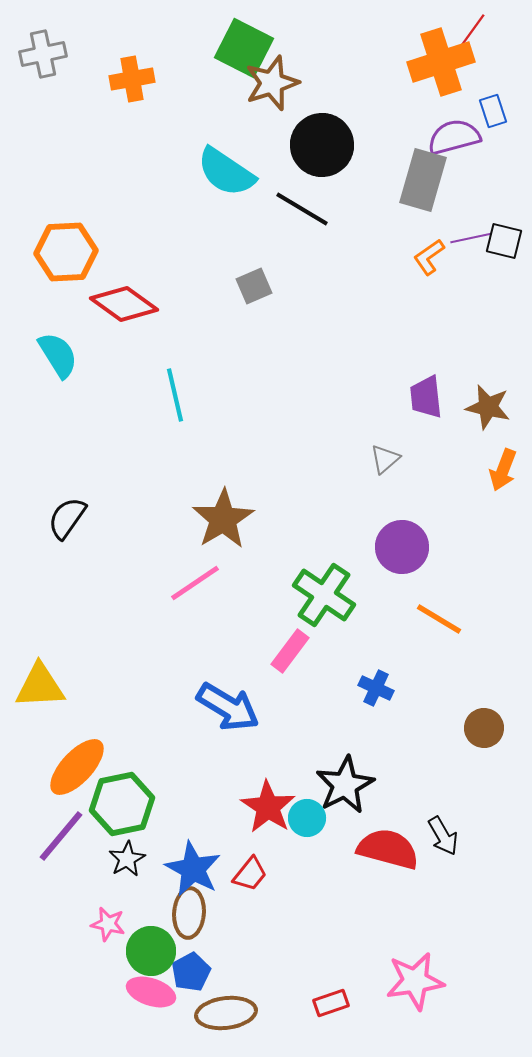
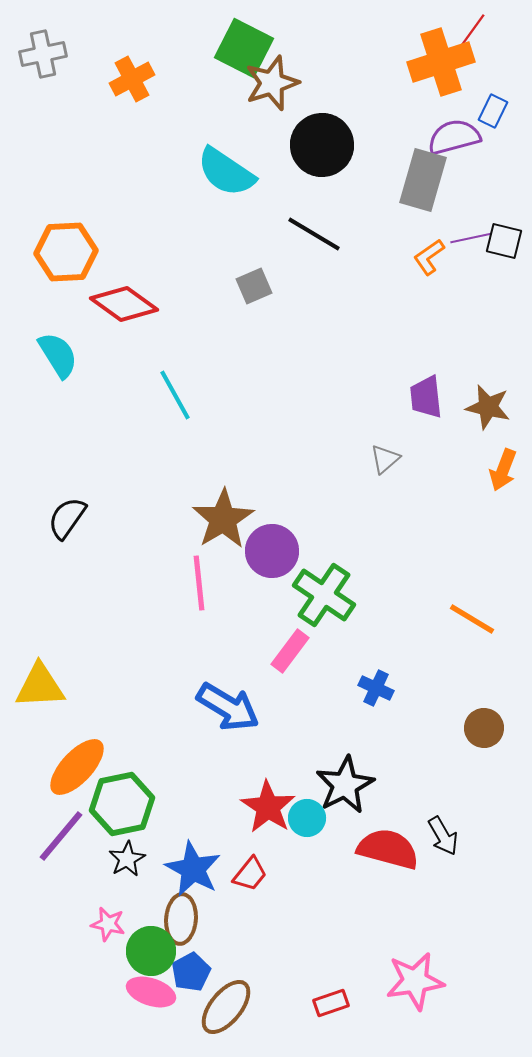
orange cross at (132, 79): rotated 18 degrees counterclockwise
blue rectangle at (493, 111): rotated 44 degrees clockwise
black line at (302, 209): moved 12 px right, 25 px down
cyan line at (175, 395): rotated 16 degrees counterclockwise
purple circle at (402, 547): moved 130 px left, 4 px down
pink line at (195, 583): moved 4 px right; rotated 62 degrees counterclockwise
orange line at (439, 619): moved 33 px right
brown ellipse at (189, 913): moved 8 px left, 6 px down
brown ellipse at (226, 1013): moved 6 px up; rotated 44 degrees counterclockwise
